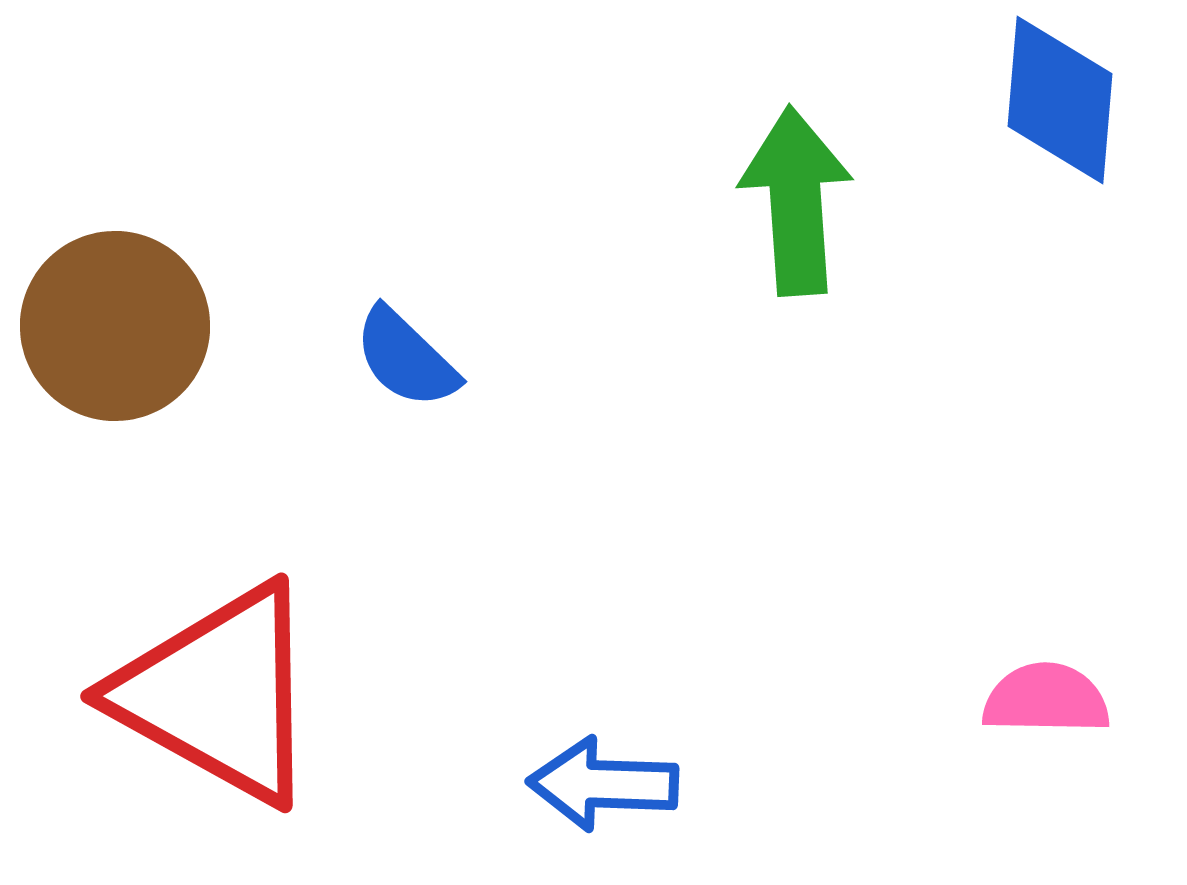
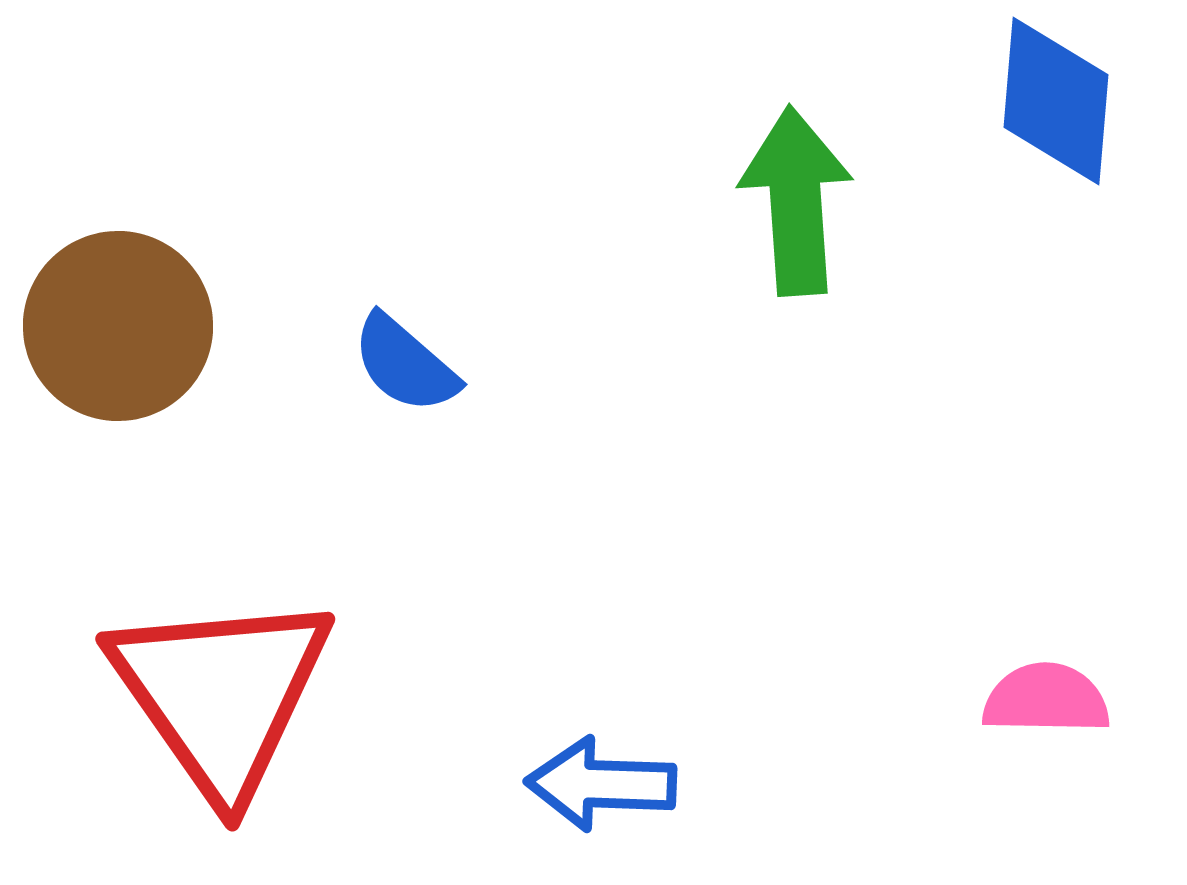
blue diamond: moved 4 px left, 1 px down
brown circle: moved 3 px right
blue semicircle: moved 1 px left, 6 px down; rotated 3 degrees counterclockwise
red triangle: moved 3 px right; rotated 26 degrees clockwise
blue arrow: moved 2 px left
